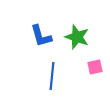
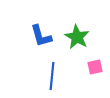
green star: rotated 10 degrees clockwise
